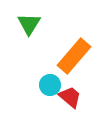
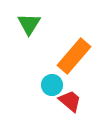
cyan circle: moved 2 px right
red trapezoid: moved 4 px down
